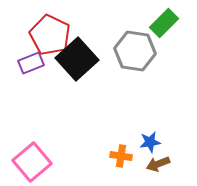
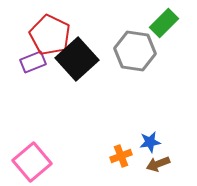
purple rectangle: moved 2 px right, 1 px up
orange cross: rotated 30 degrees counterclockwise
